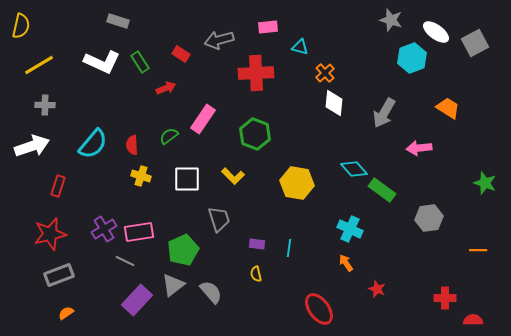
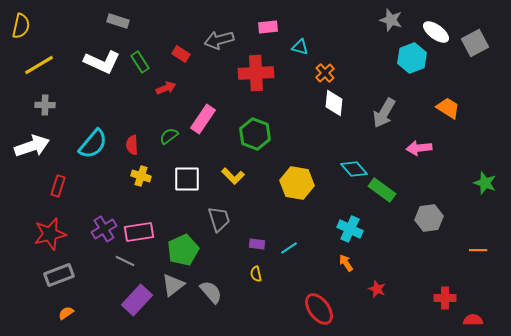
cyan line at (289, 248): rotated 48 degrees clockwise
